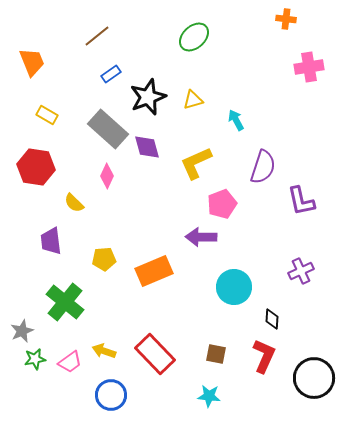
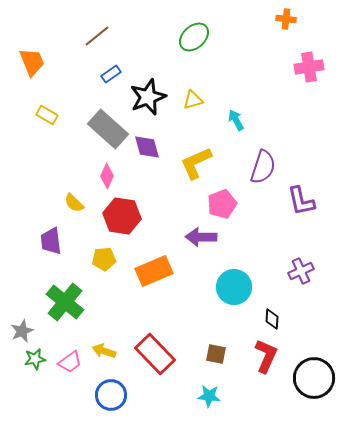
red hexagon: moved 86 px right, 49 px down
red L-shape: moved 2 px right
